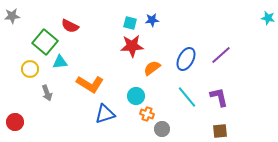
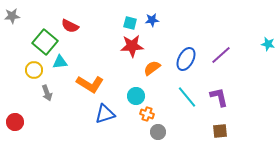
cyan star: moved 26 px down
yellow circle: moved 4 px right, 1 px down
gray circle: moved 4 px left, 3 px down
